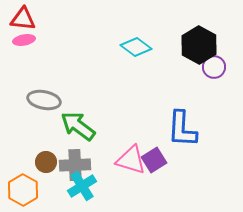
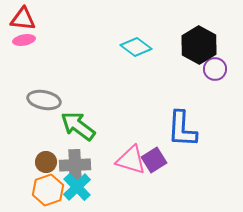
purple circle: moved 1 px right, 2 px down
cyan cross: moved 5 px left, 1 px down; rotated 12 degrees counterclockwise
orange hexagon: moved 25 px right; rotated 12 degrees clockwise
